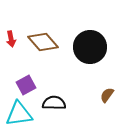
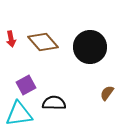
brown semicircle: moved 2 px up
